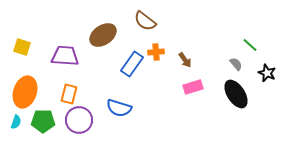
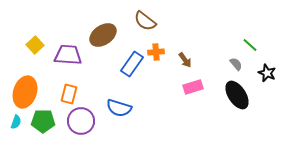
yellow square: moved 13 px right, 2 px up; rotated 30 degrees clockwise
purple trapezoid: moved 3 px right, 1 px up
black ellipse: moved 1 px right, 1 px down
purple circle: moved 2 px right, 1 px down
